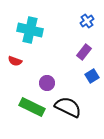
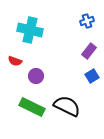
blue cross: rotated 16 degrees clockwise
purple rectangle: moved 5 px right, 1 px up
purple circle: moved 11 px left, 7 px up
black semicircle: moved 1 px left, 1 px up
